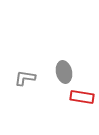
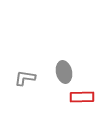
red rectangle: rotated 10 degrees counterclockwise
